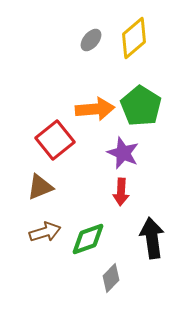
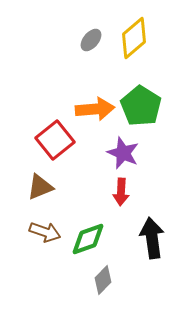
brown arrow: rotated 36 degrees clockwise
gray diamond: moved 8 px left, 2 px down
